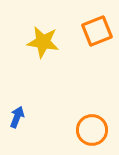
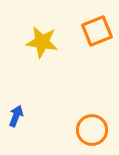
yellow star: moved 1 px left
blue arrow: moved 1 px left, 1 px up
